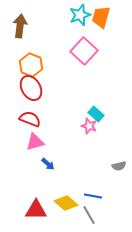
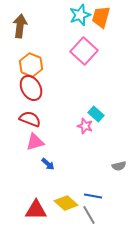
pink star: moved 4 px left
